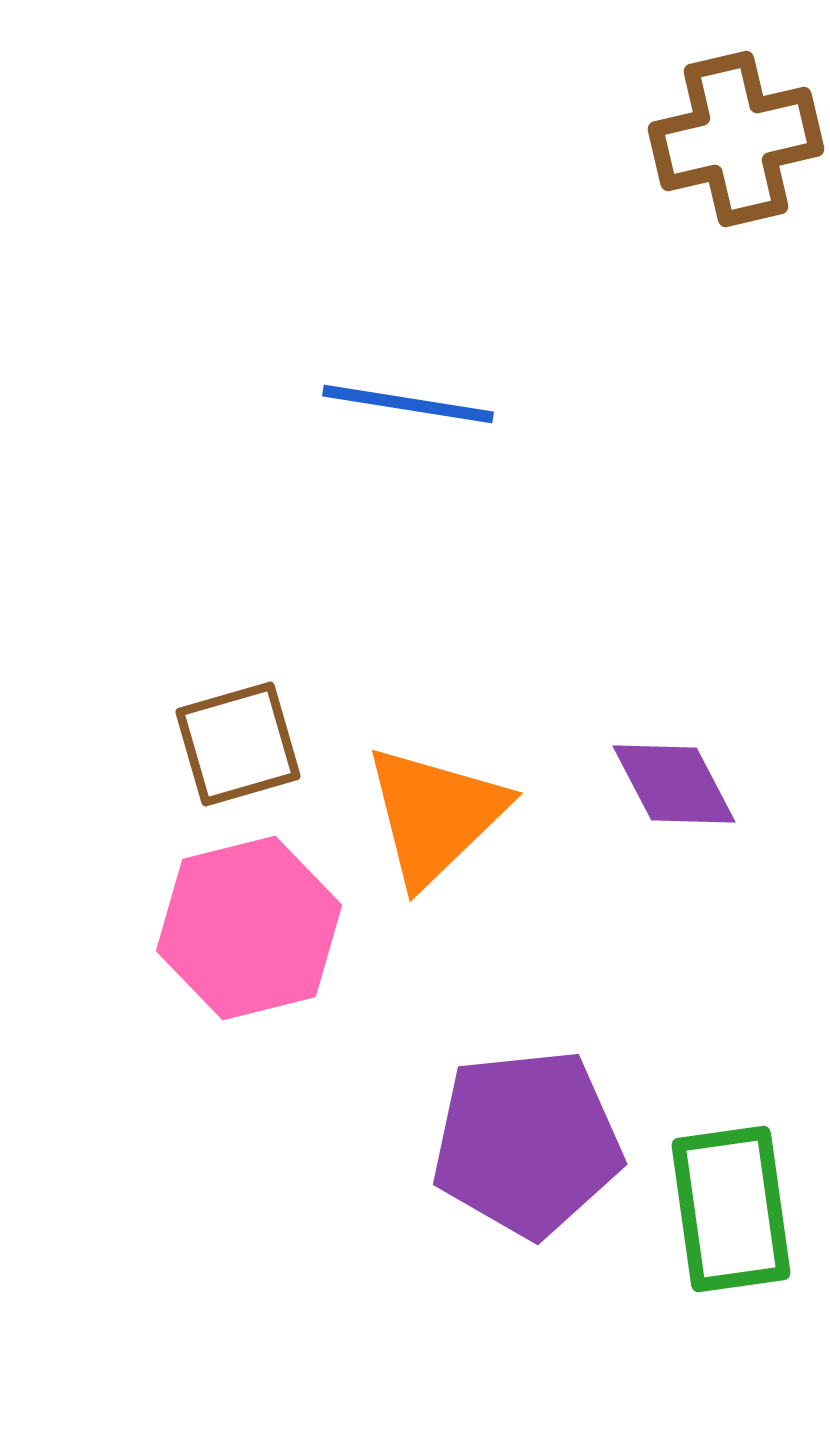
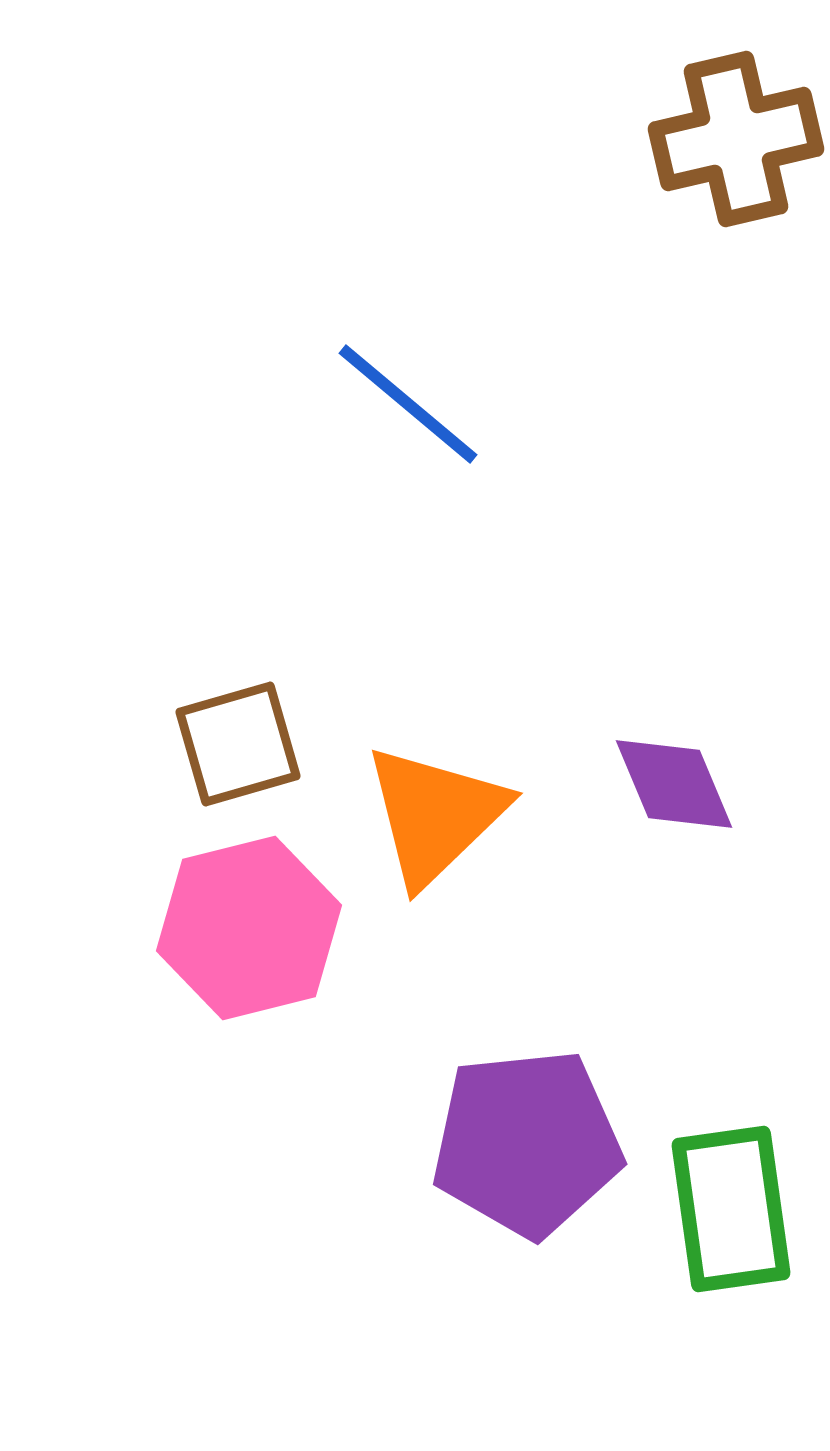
blue line: rotated 31 degrees clockwise
purple diamond: rotated 5 degrees clockwise
